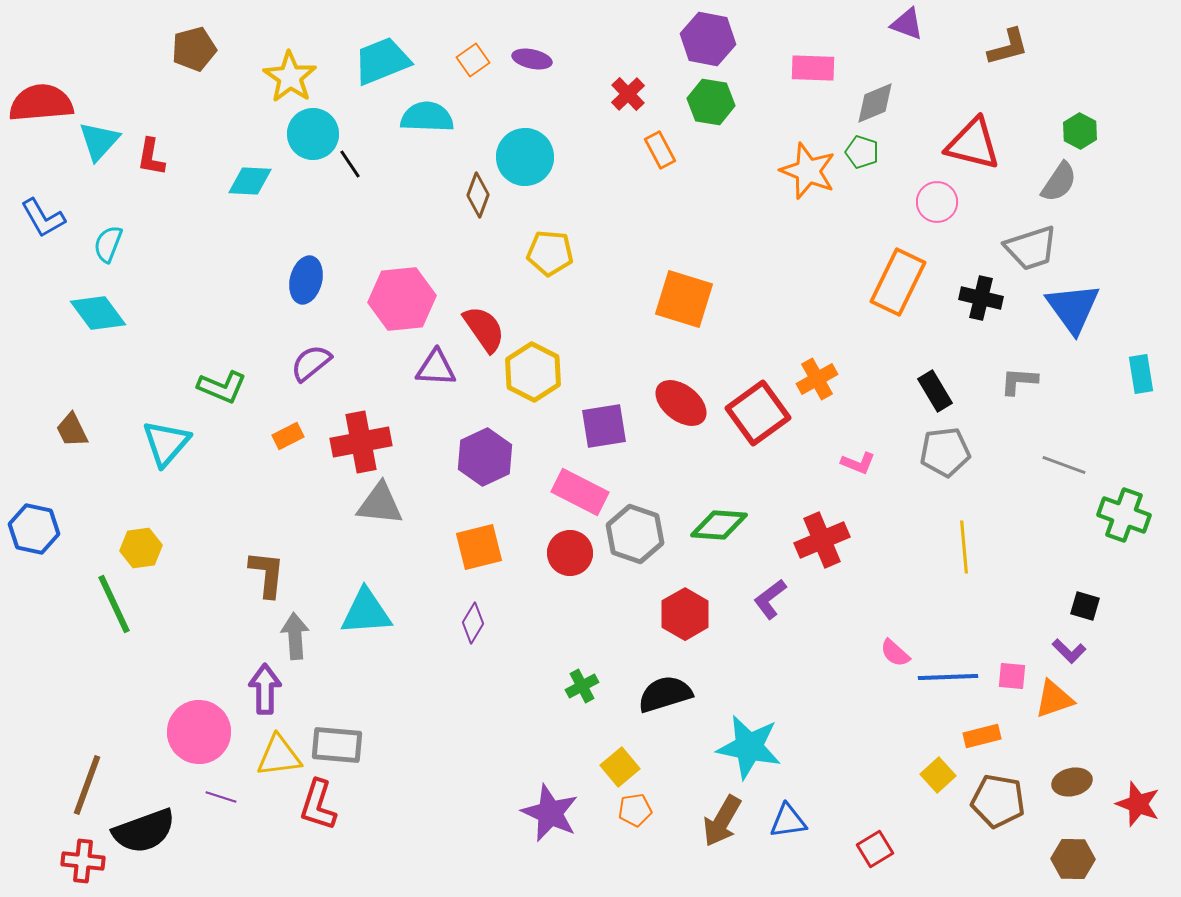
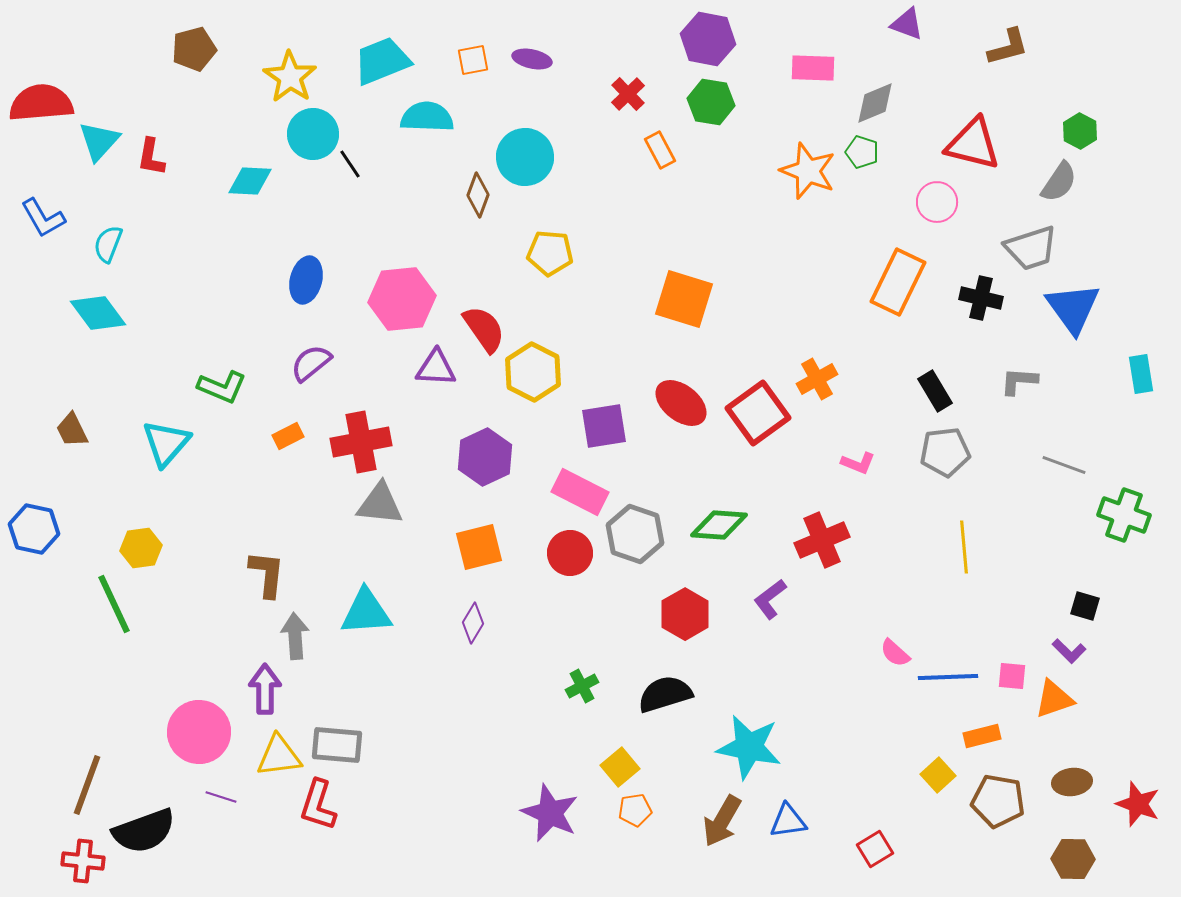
orange square at (473, 60): rotated 24 degrees clockwise
brown ellipse at (1072, 782): rotated 6 degrees clockwise
